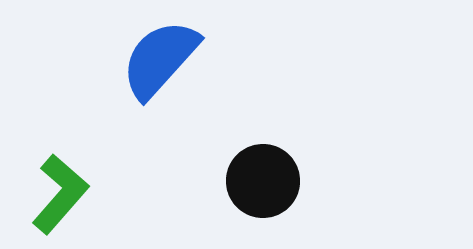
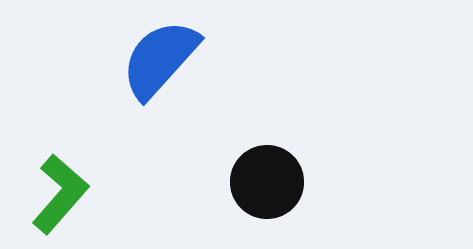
black circle: moved 4 px right, 1 px down
